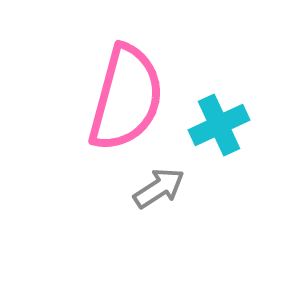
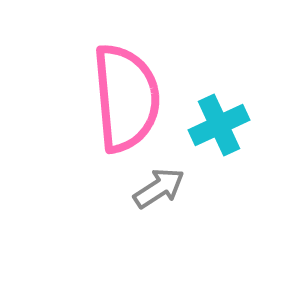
pink semicircle: rotated 20 degrees counterclockwise
